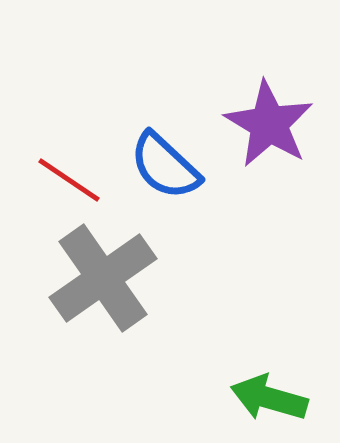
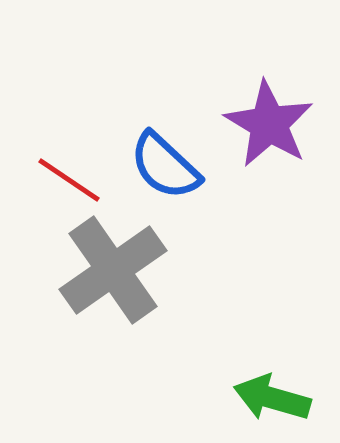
gray cross: moved 10 px right, 8 px up
green arrow: moved 3 px right
